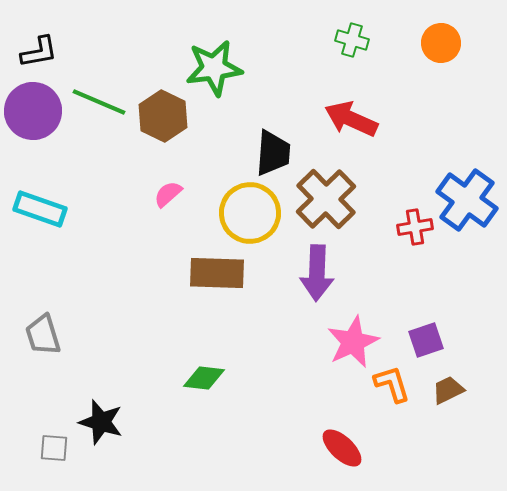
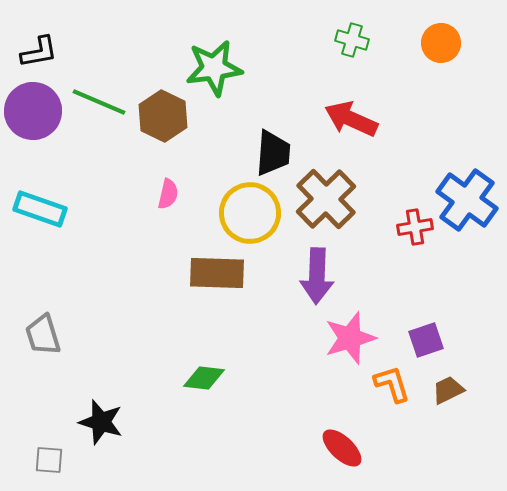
pink semicircle: rotated 144 degrees clockwise
purple arrow: moved 3 px down
pink star: moved 3 px left, 4 px up; rotated 8 degrees clockwise
gray square: moved 5 px left, 12 px down
